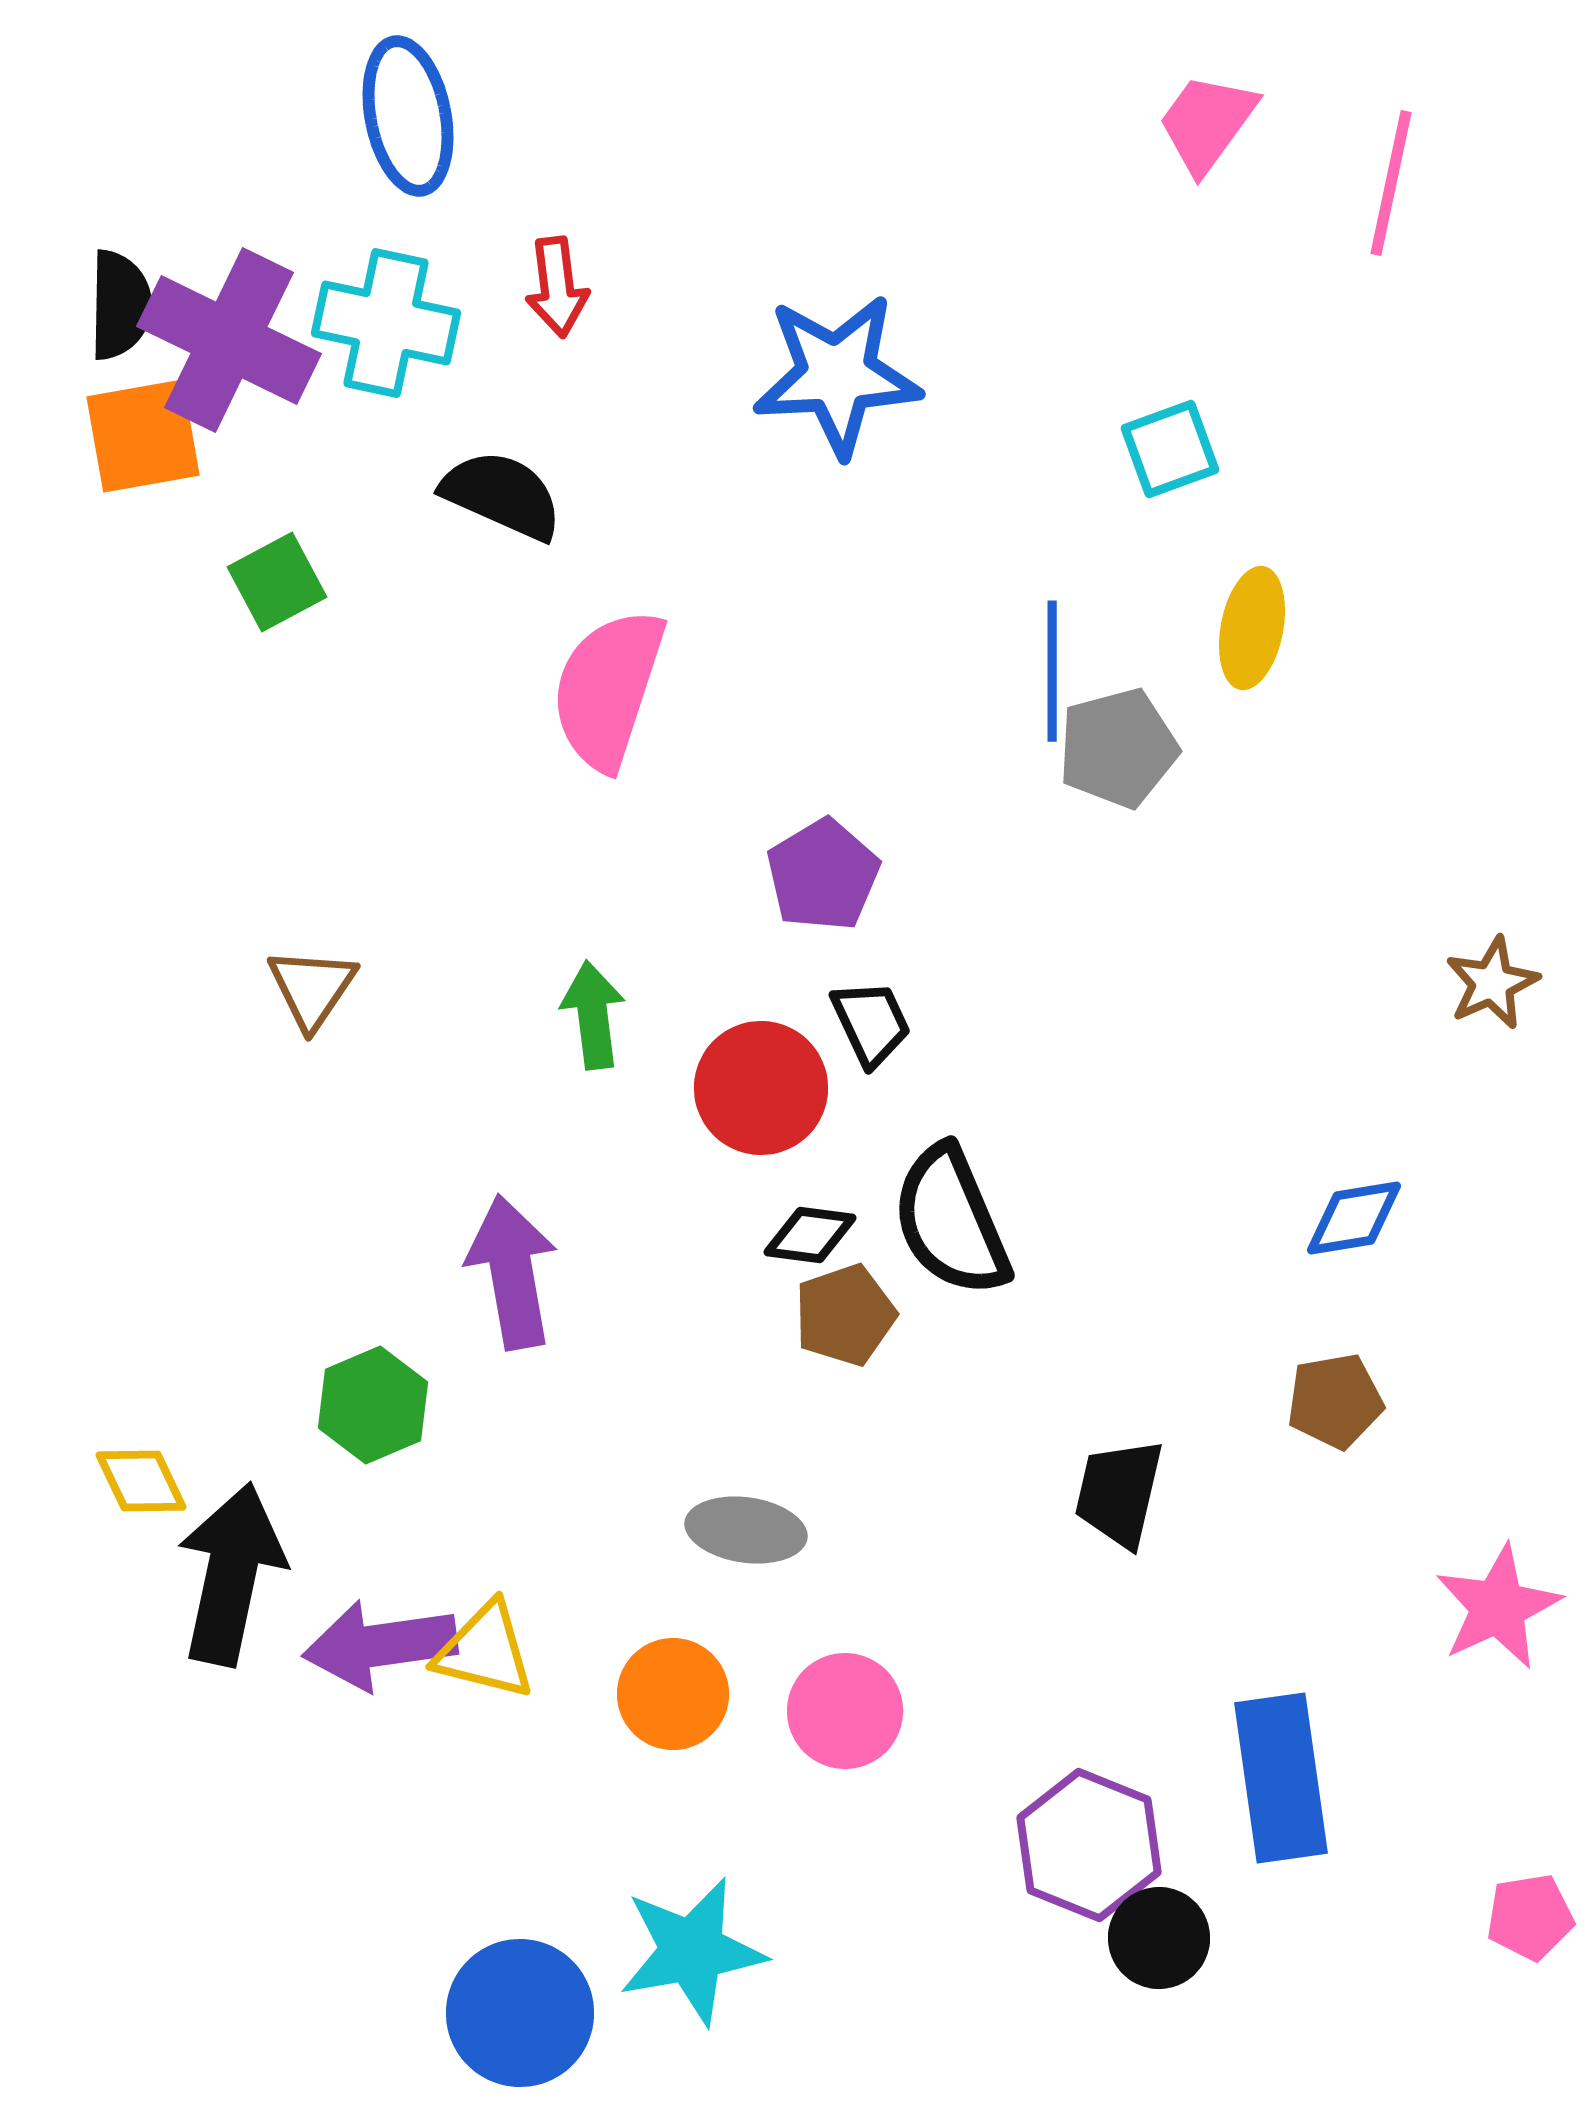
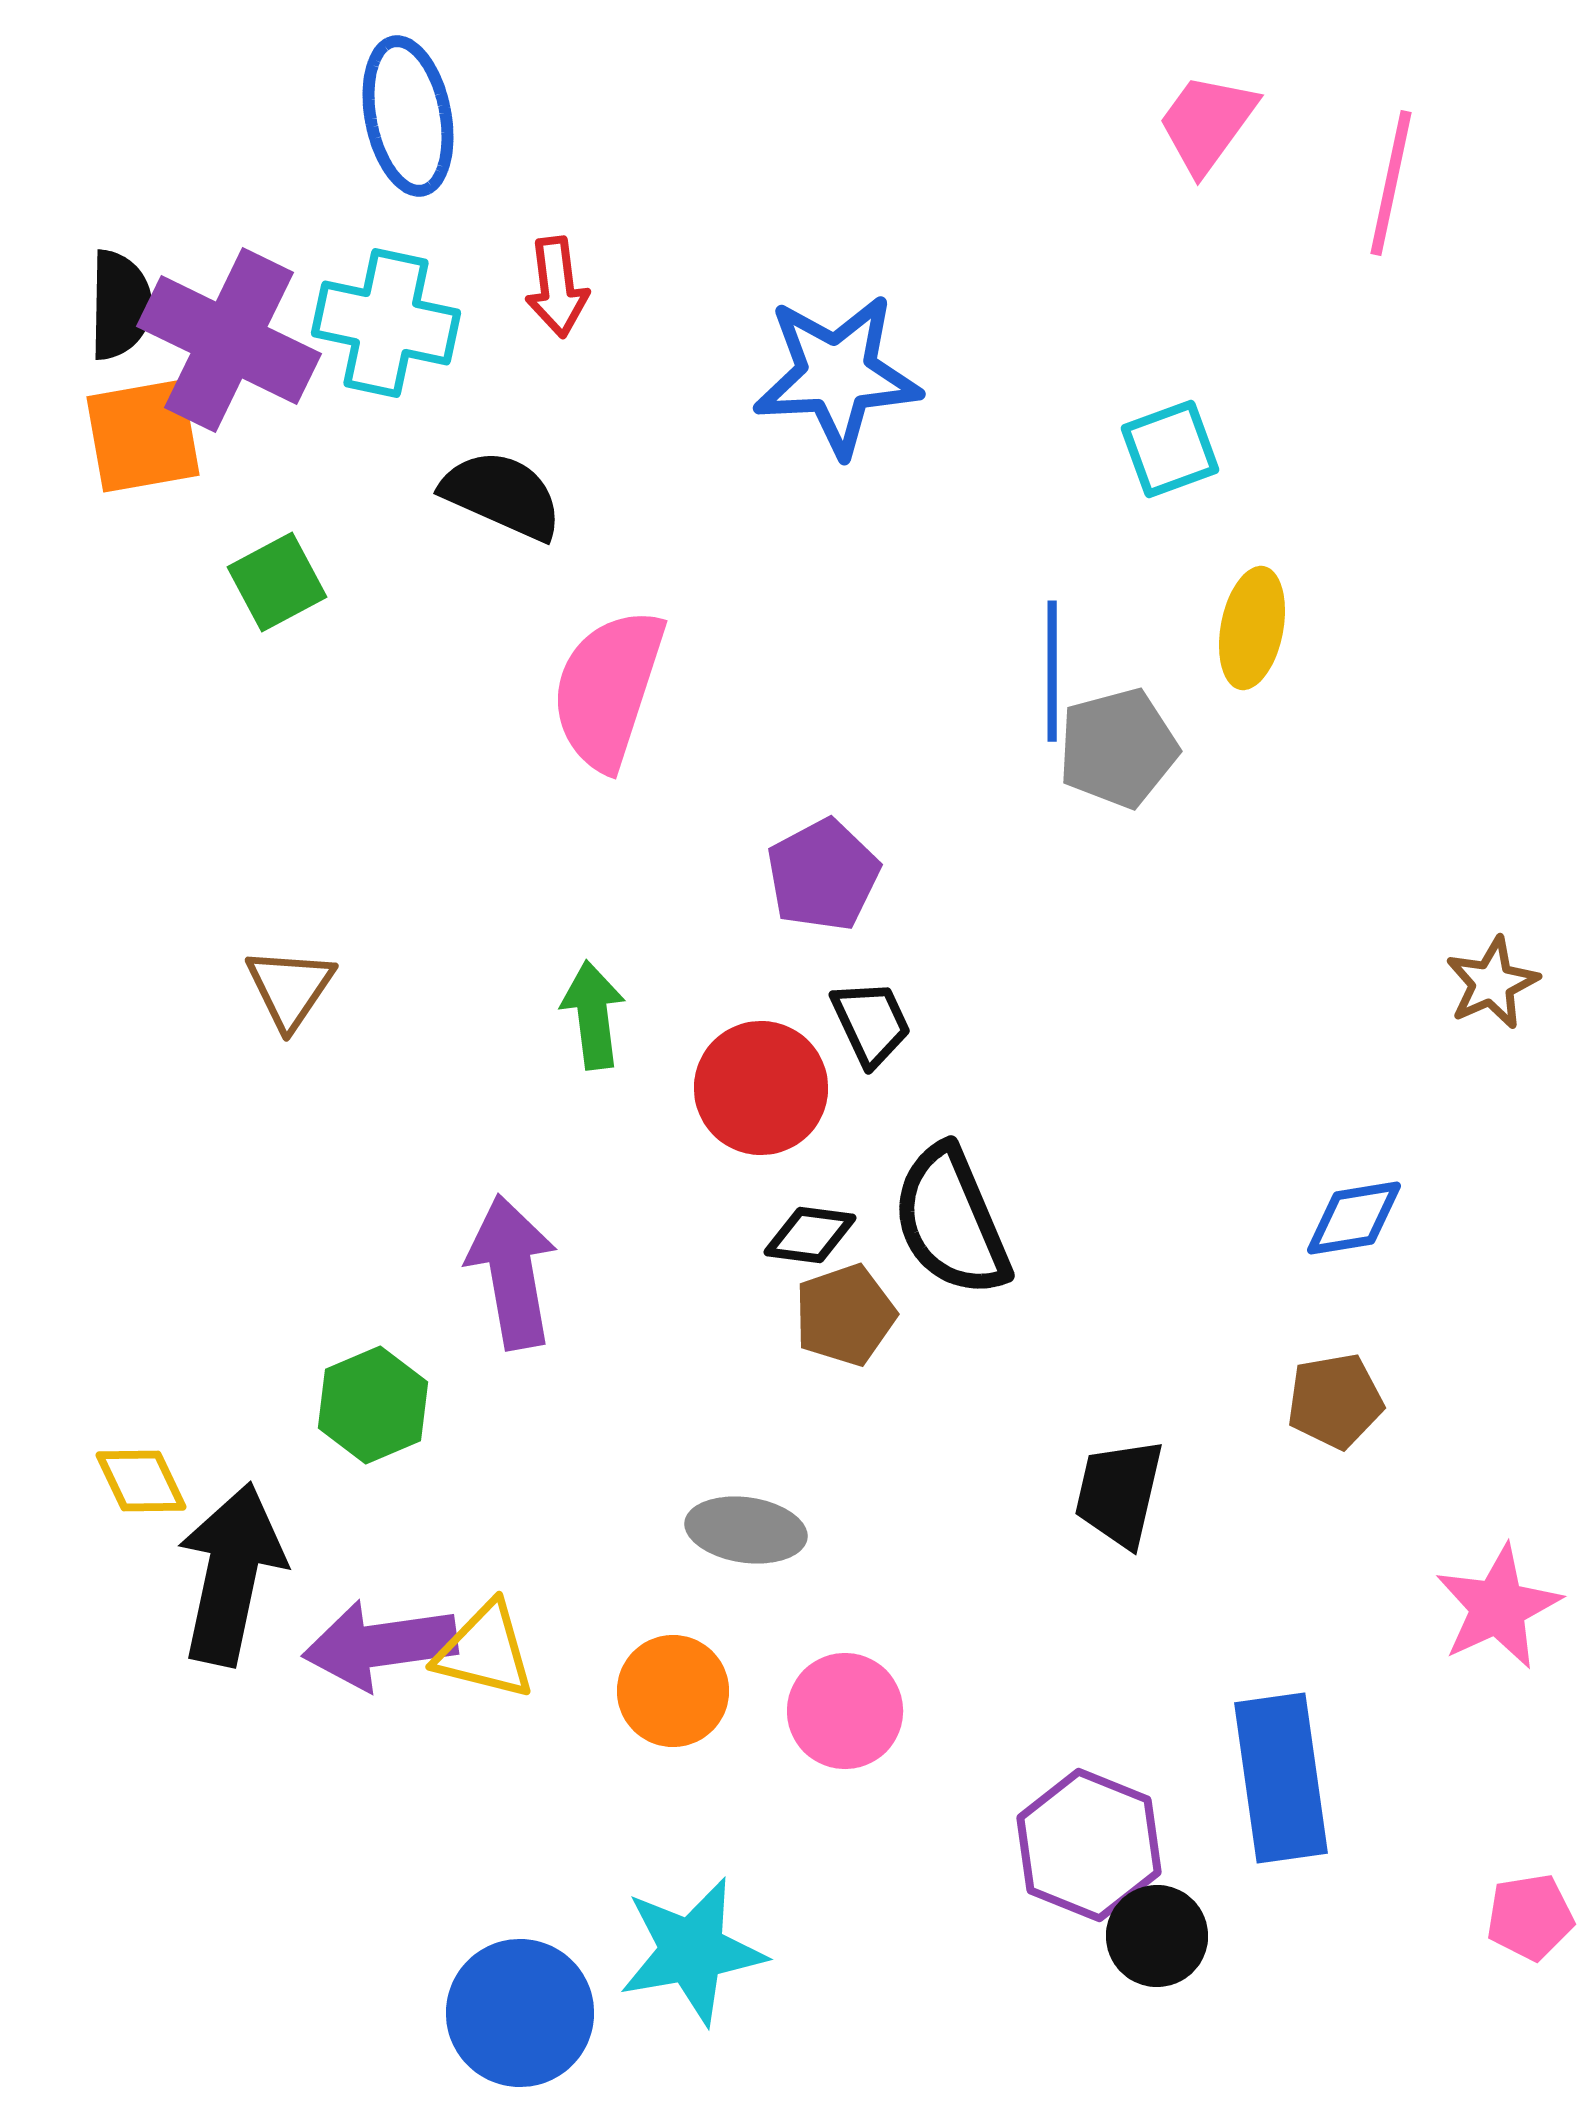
purple pentagon at (823, 875): rotated 3 degrees clockwise
brown triangle at (312, 988): moved 22 px left
orange circle at (673, 1694): moved 3 px up
black circle at (1159, 1938): moved 2 px left, 2 px up
